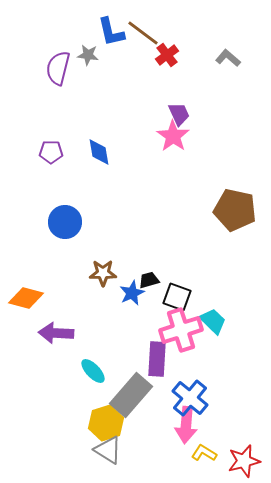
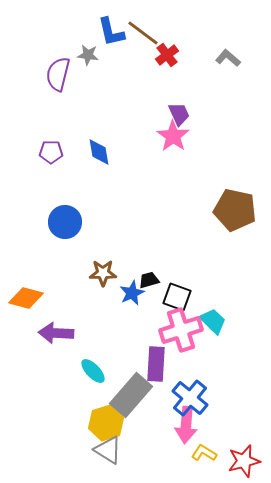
purple semicircle: moved 6 px down
purple rectangle: moved 1 px left, 5 px down
